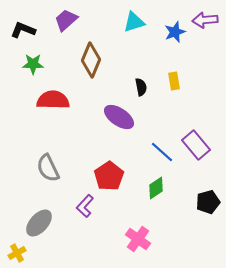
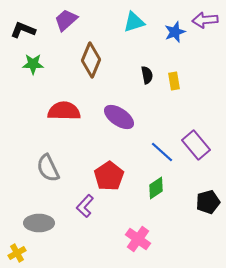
black semicircle: moved 6 px right, 12 px up
red semicircle: moved 11 px right, 11 px down
gray ellipse: rotated 48 degrees clockwise
